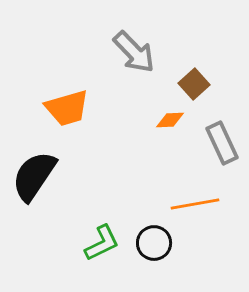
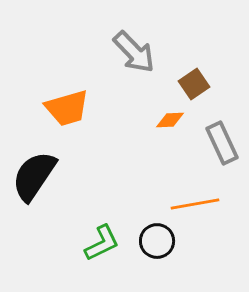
brown square: rotated 8 degrees clockwise
black circle: moved 3 px right, 2 px up
